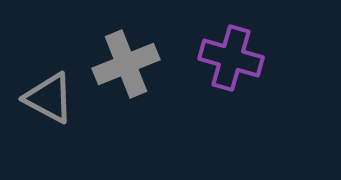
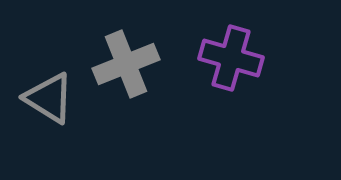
gray triangle: rotated 4 degrees clockwise
